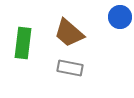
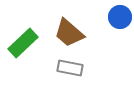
green rectangle: rotated 40 degrees clockwise
